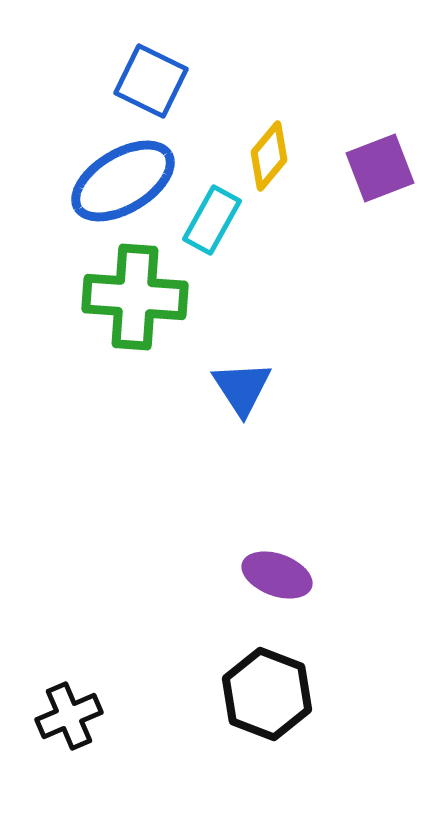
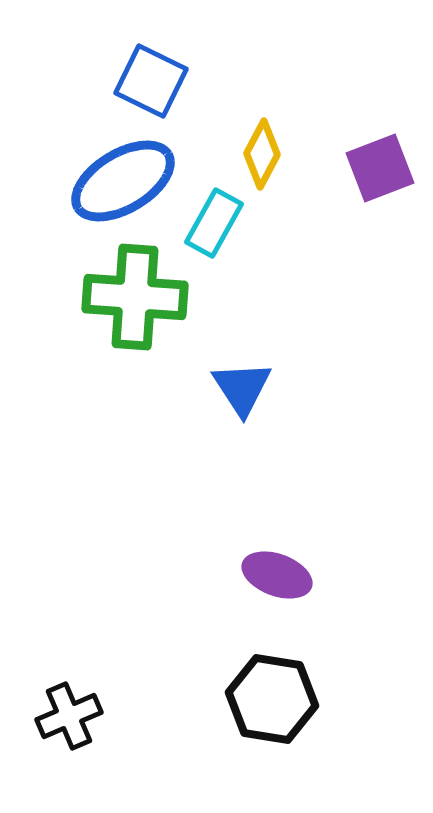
yellow diamond: moved 7 px left, 2 px up; rotated 12 degrees counterclockwise
cyan rectangle: moved 2 px right, 3 px down
black hexagon: moved 5 px right, 5 px down; rotated 12 degrees counterclockwise
